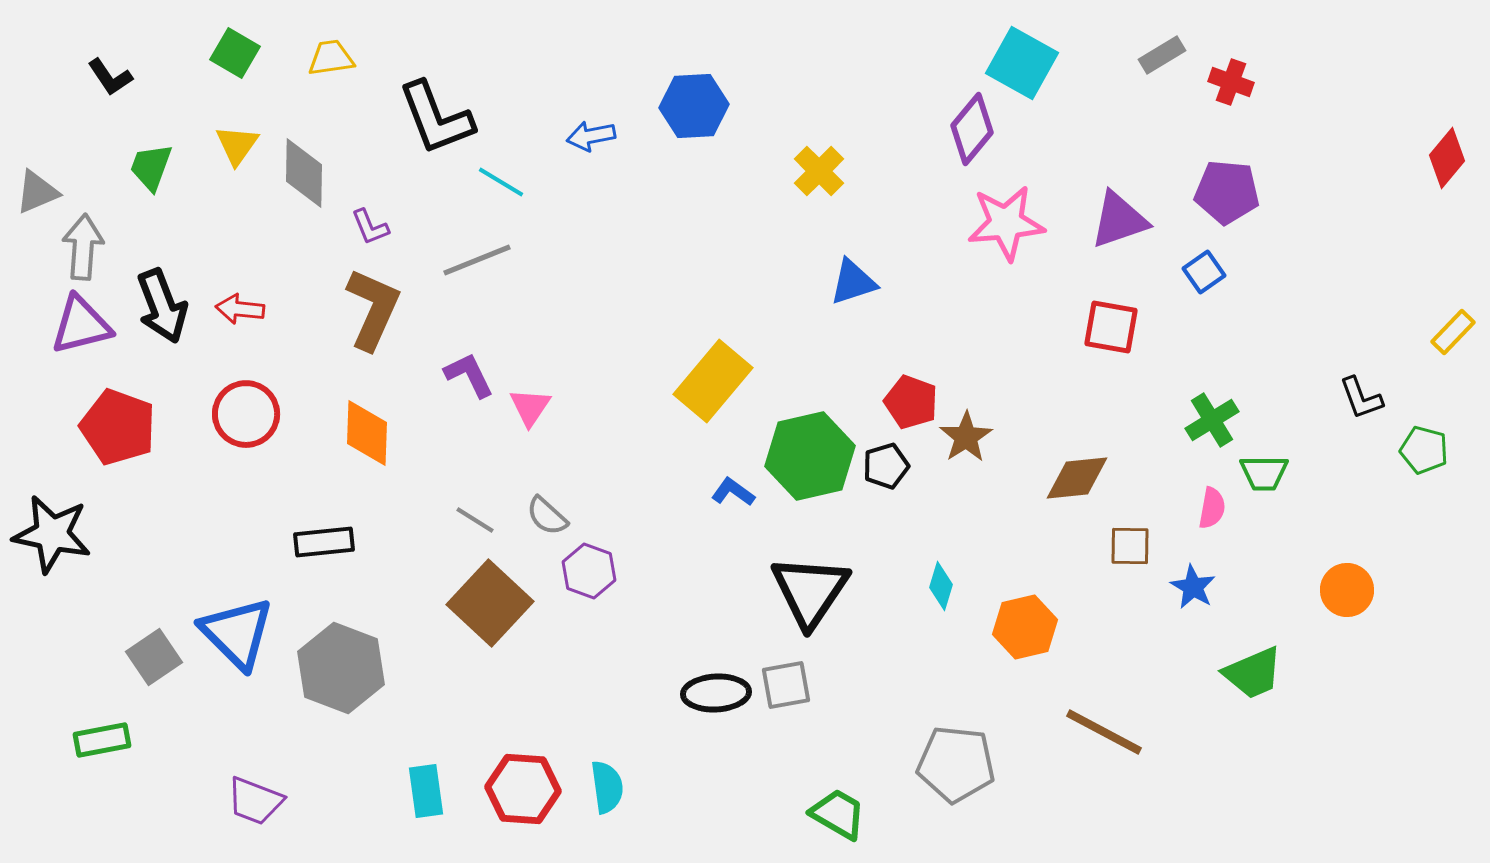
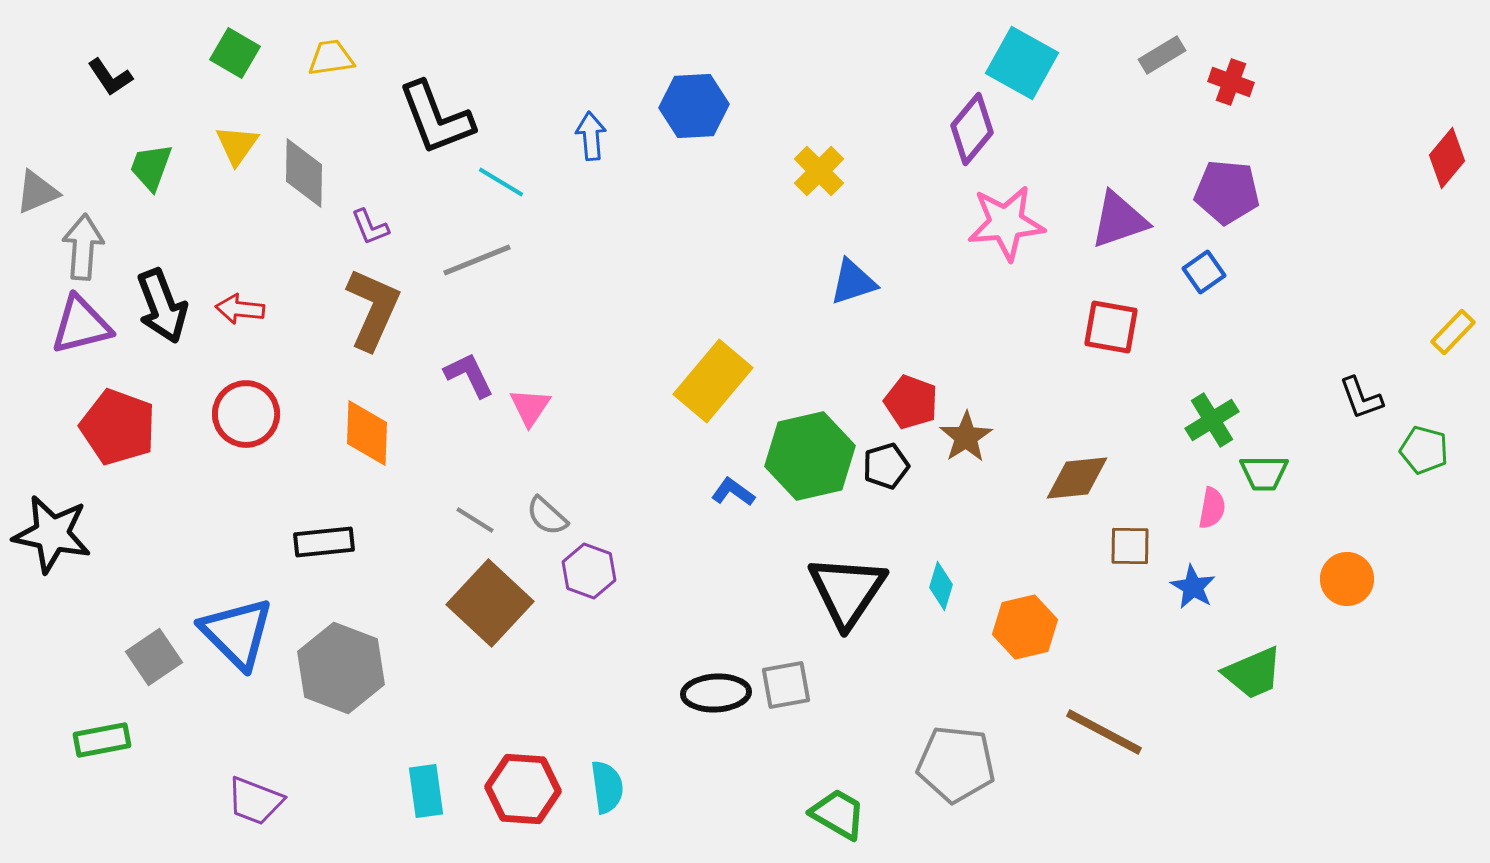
blue arrow at (591, 136): rotated 96 degrees clockwise
orange circle at (1347, 590): moved 11 px up
black triangle at (810, 591): moved 37 px right
